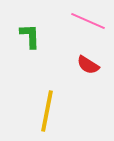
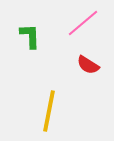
pink line: moved 5 px left, 2 px down; rotated 64 degrees counterclockwise
yellow line: moved 2 px right
